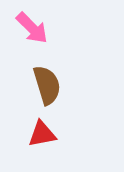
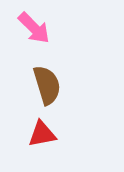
pink arrow: moved 2 px right
